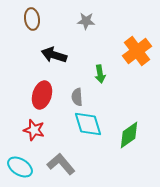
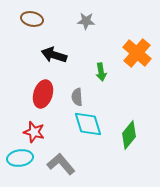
brown ellipse: rotated 70 degrees counterclockwise
orange cross: moved 2 px down; rotated 12 degrees counterclockwise
green arrow: moved 1 px right, 2 px up
red ellipse: moved 1 px right, 1 px up
red star: moved 2 px down
green diamond: rotated 16 degrees counterclockwise
cyan ellipse: moved 9 px up; rotated 40 degrees counterclockwise
